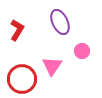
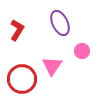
purple ellipse: moved 1 px down
